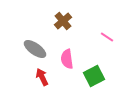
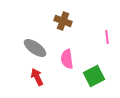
brown cross: rotated 30 degrees counterclockwise
pink line: rotated 48 degrees clockwise
gray ellipse: moved 1 px up
red arrow: moved 5 px left
